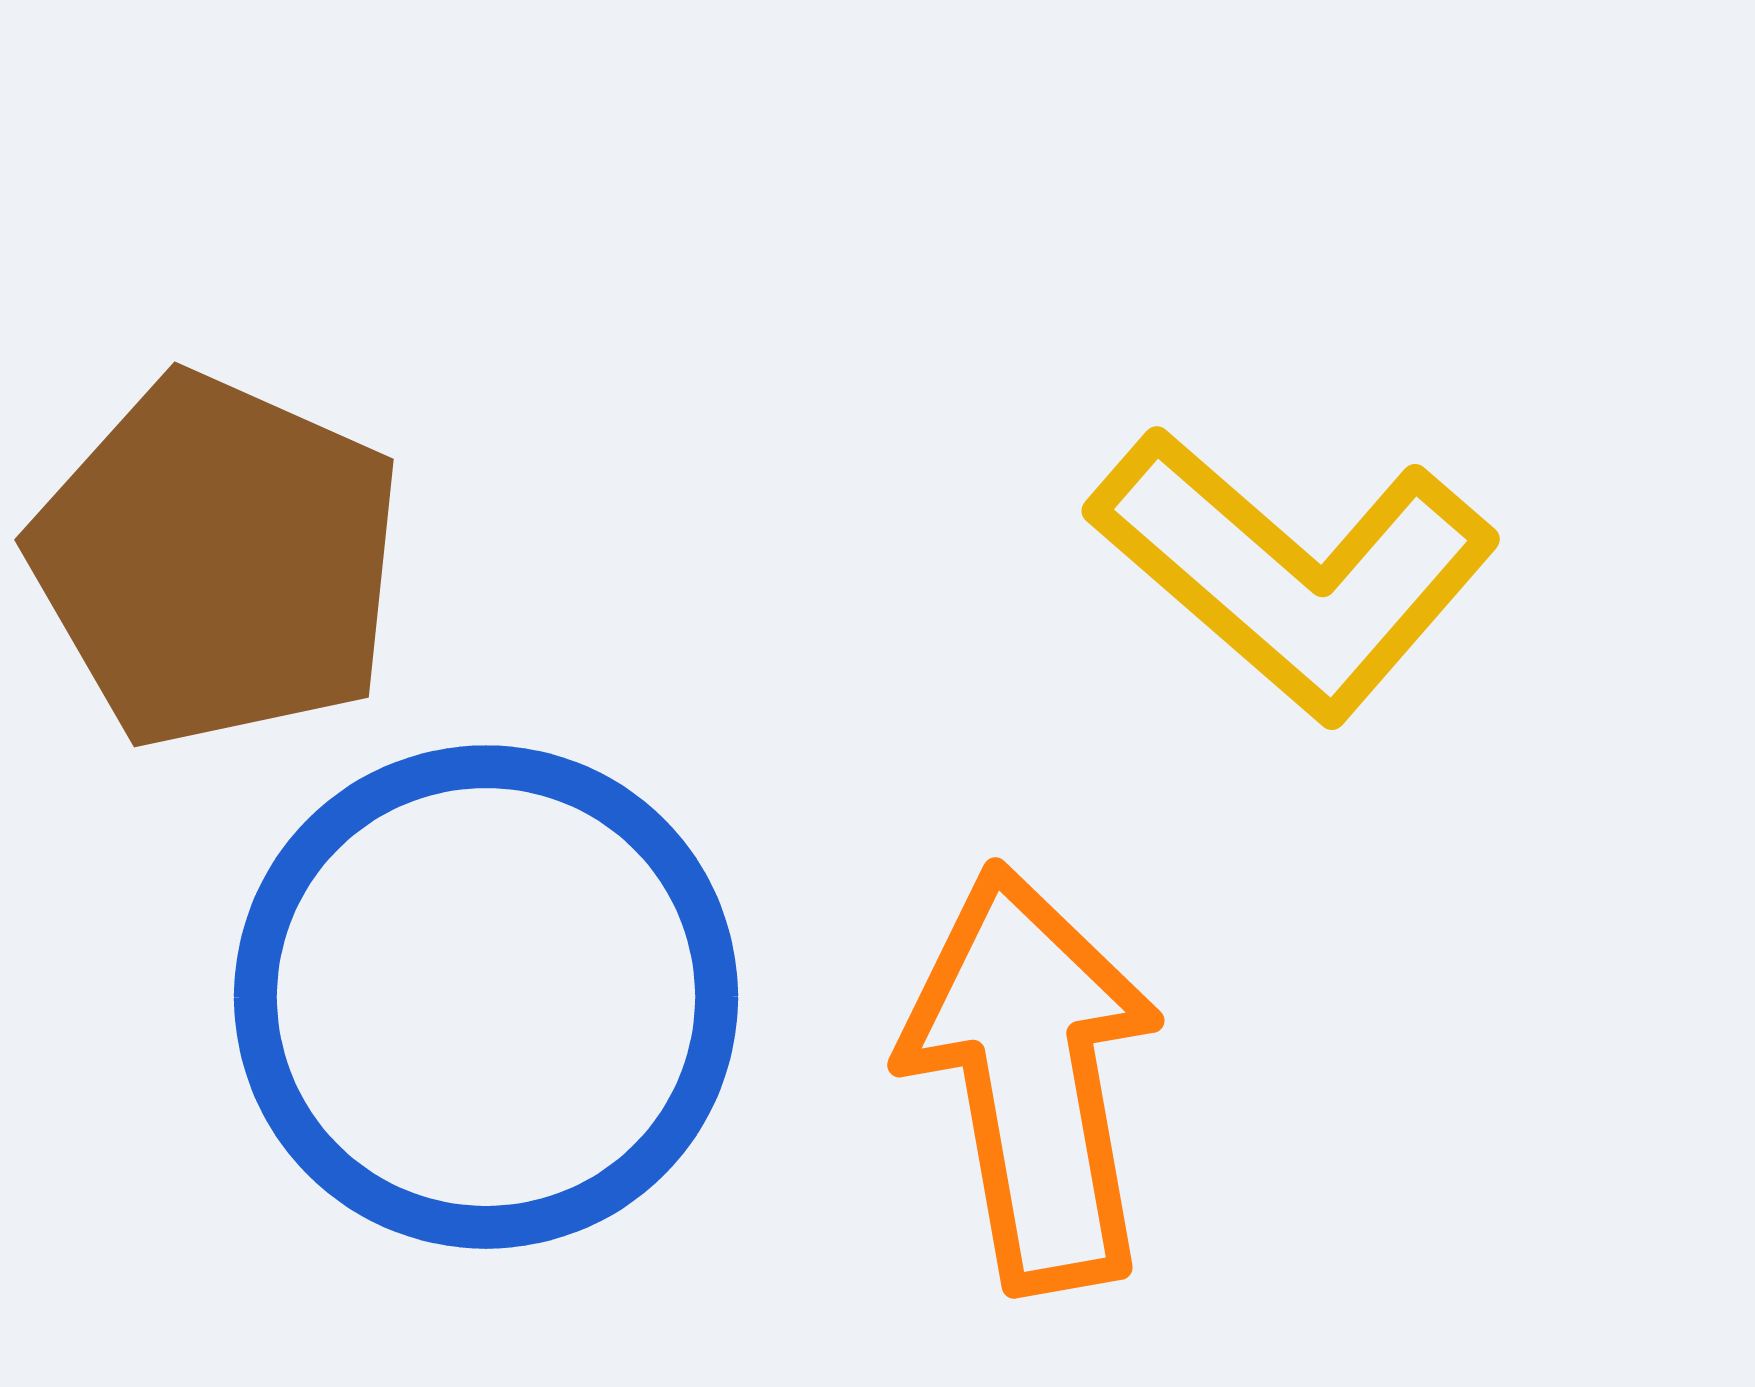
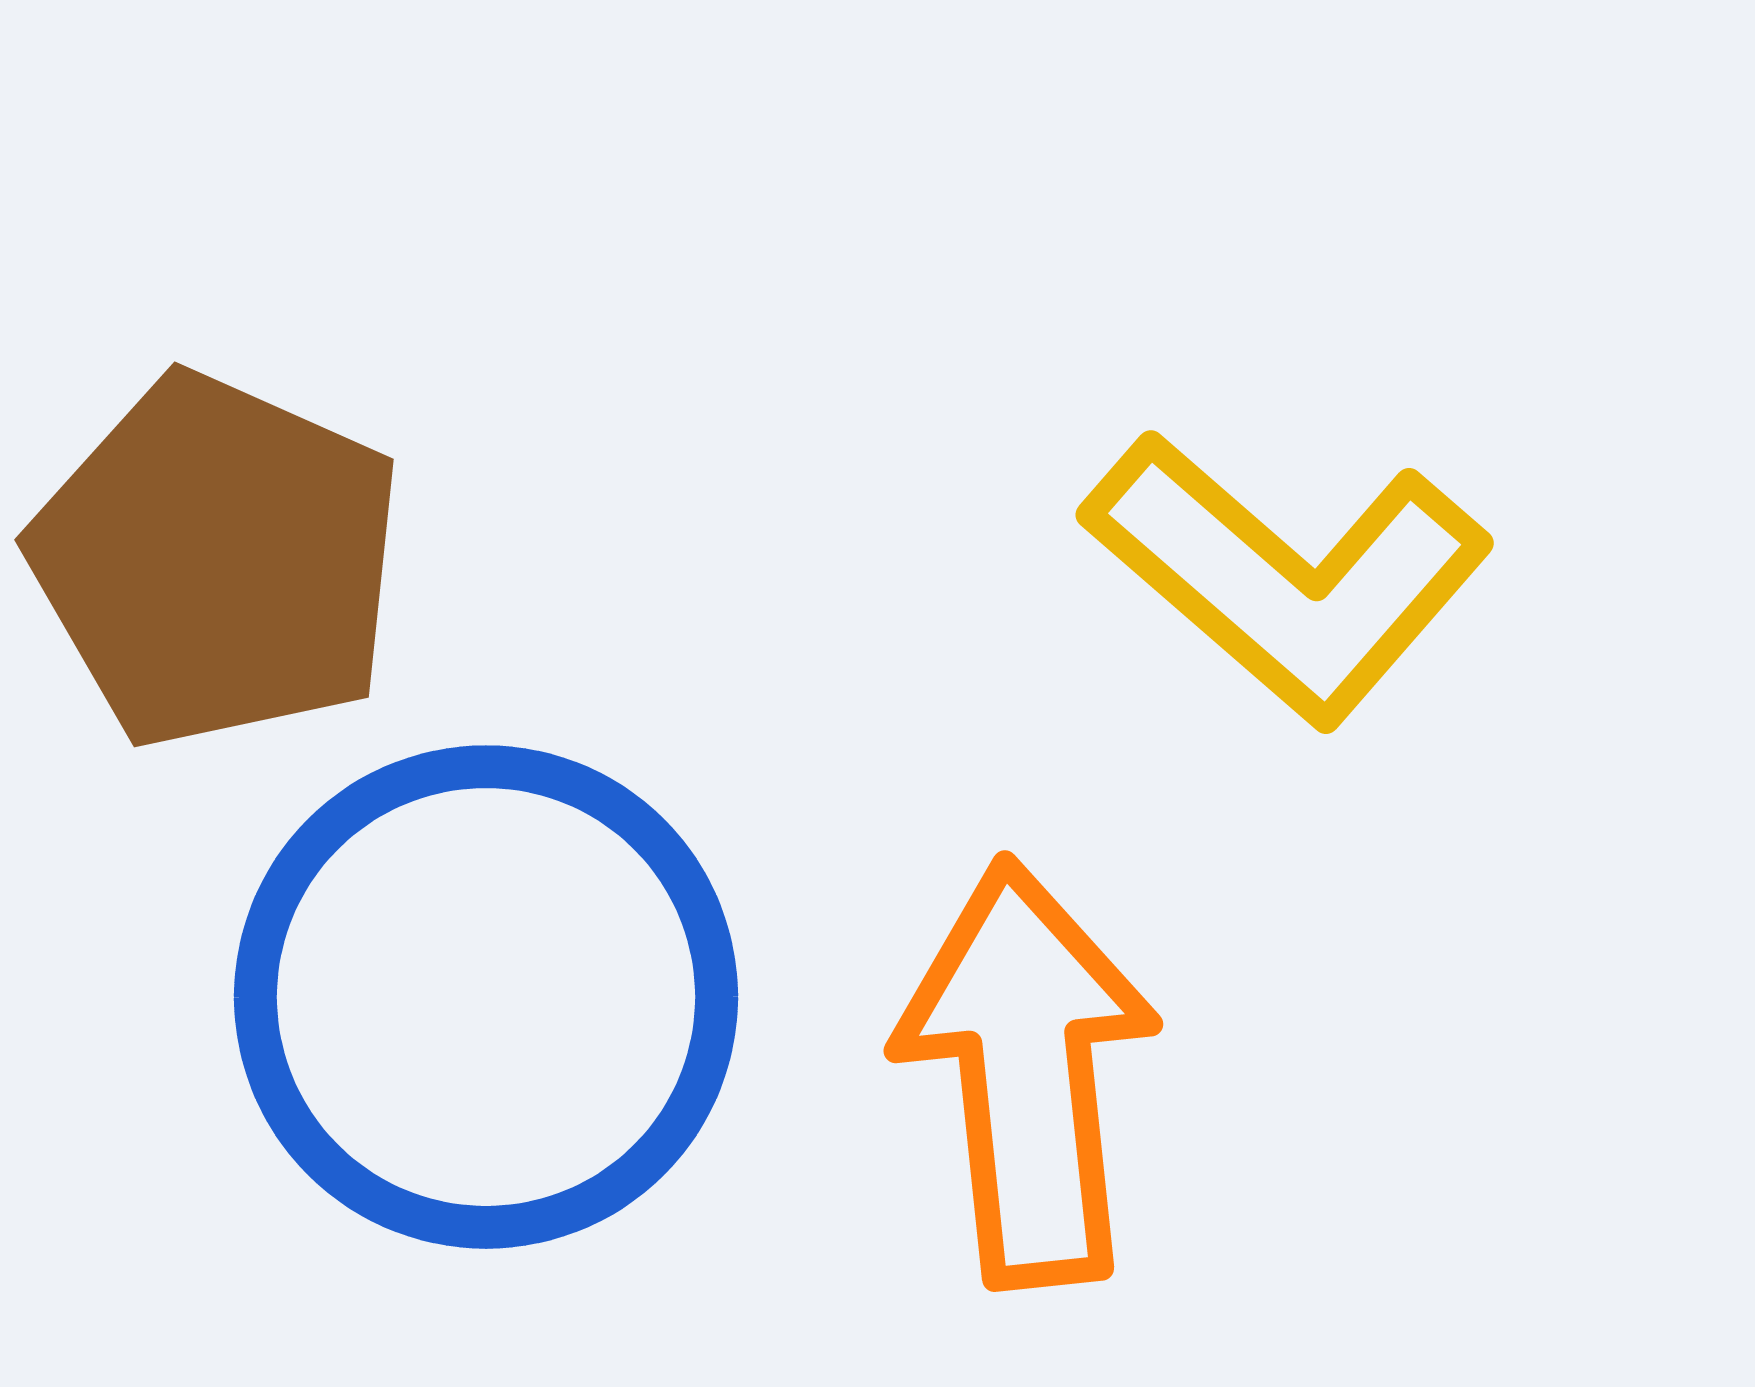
yellow L-shape: moved 6 px left, 4 px down
orange arrow: moved 5 px left, 5 px up; rotated 4 degrees clockwise
